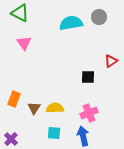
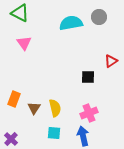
yellow semicircle: rotated 78 degrees clockwise
